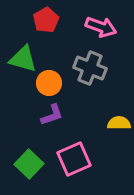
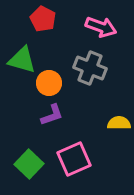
red pentagon: moved 3 px left, 1 px up; rotated 15 degrees counterclockwise
green triangle: moved 1 px left, 1 px down
